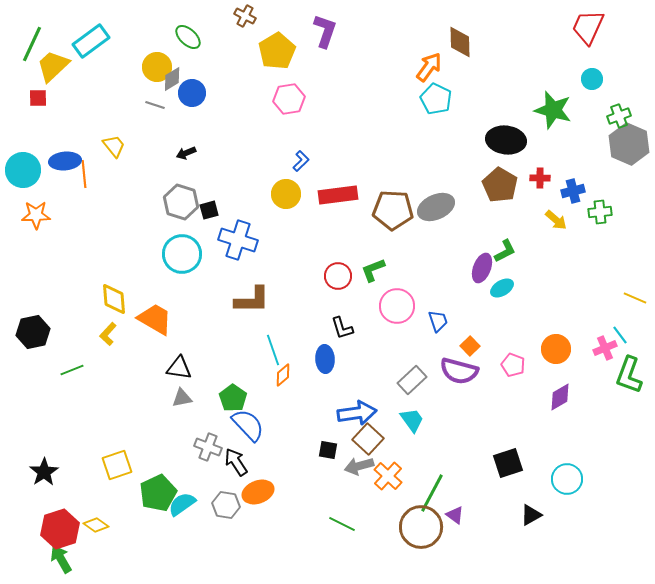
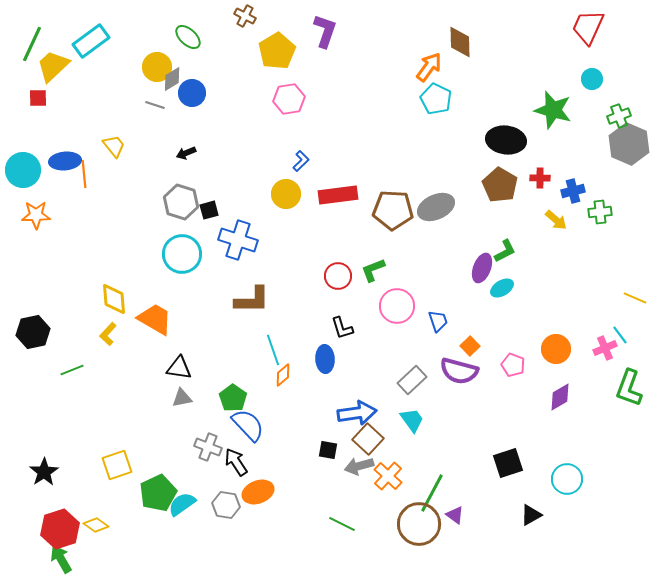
green L-shape at (629, 375): moved 13 px down
brown circle at (421, 527): moved 2 px left, 3 px up
